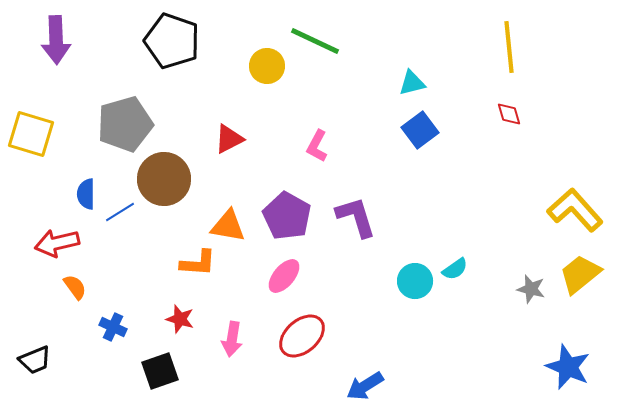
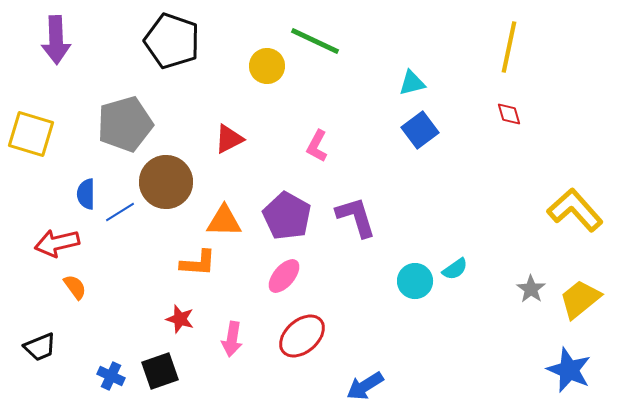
yellow line: rotated 18 degrees clockwise
brown circle: moved 2 px right, 3 px down
orange triangle: moved 4 px left, 5 px up; rotated 9 degrees counterclockwise
yellow trapezoid: moved 25 px down
gray star: rotated 20 degrees clockwise
blue cross: moved 2 px left, 49 px down
black trapezoid: moved 5 px right, 13 px up
blue star: moved 1 px right, 3 px down
